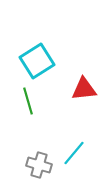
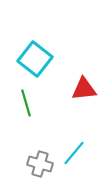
cyan square: moved 2 px left, 2 px up; rotated 20 degrees counterclockwise
green line: moved 2 px left, 2 px down
gray cross: moved 1 px right, 1 px up
